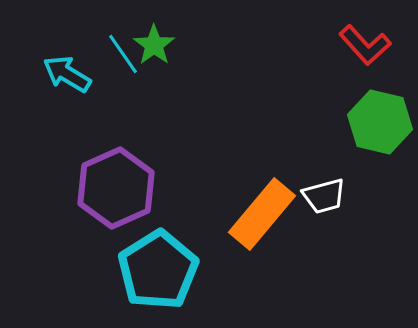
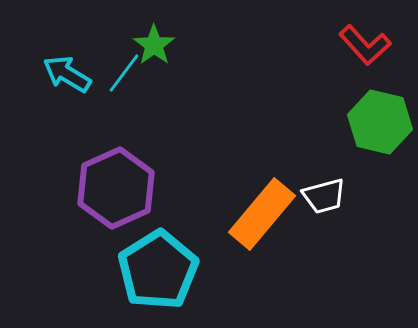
cyan line: moved 1 px right, 19 px down; rotated 72 degrees clockwise
